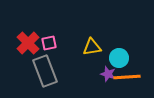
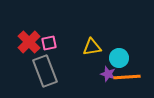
red cross: moved 1 px right, 1 px up
